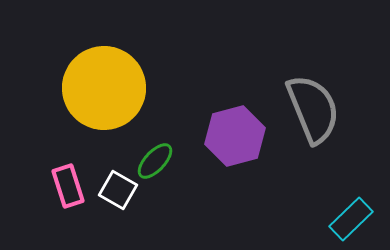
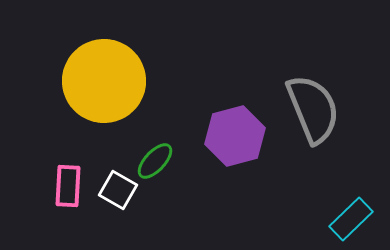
yellow circle: moved 7 px up
pink rectangle: rotated 21 degrees clockwise
